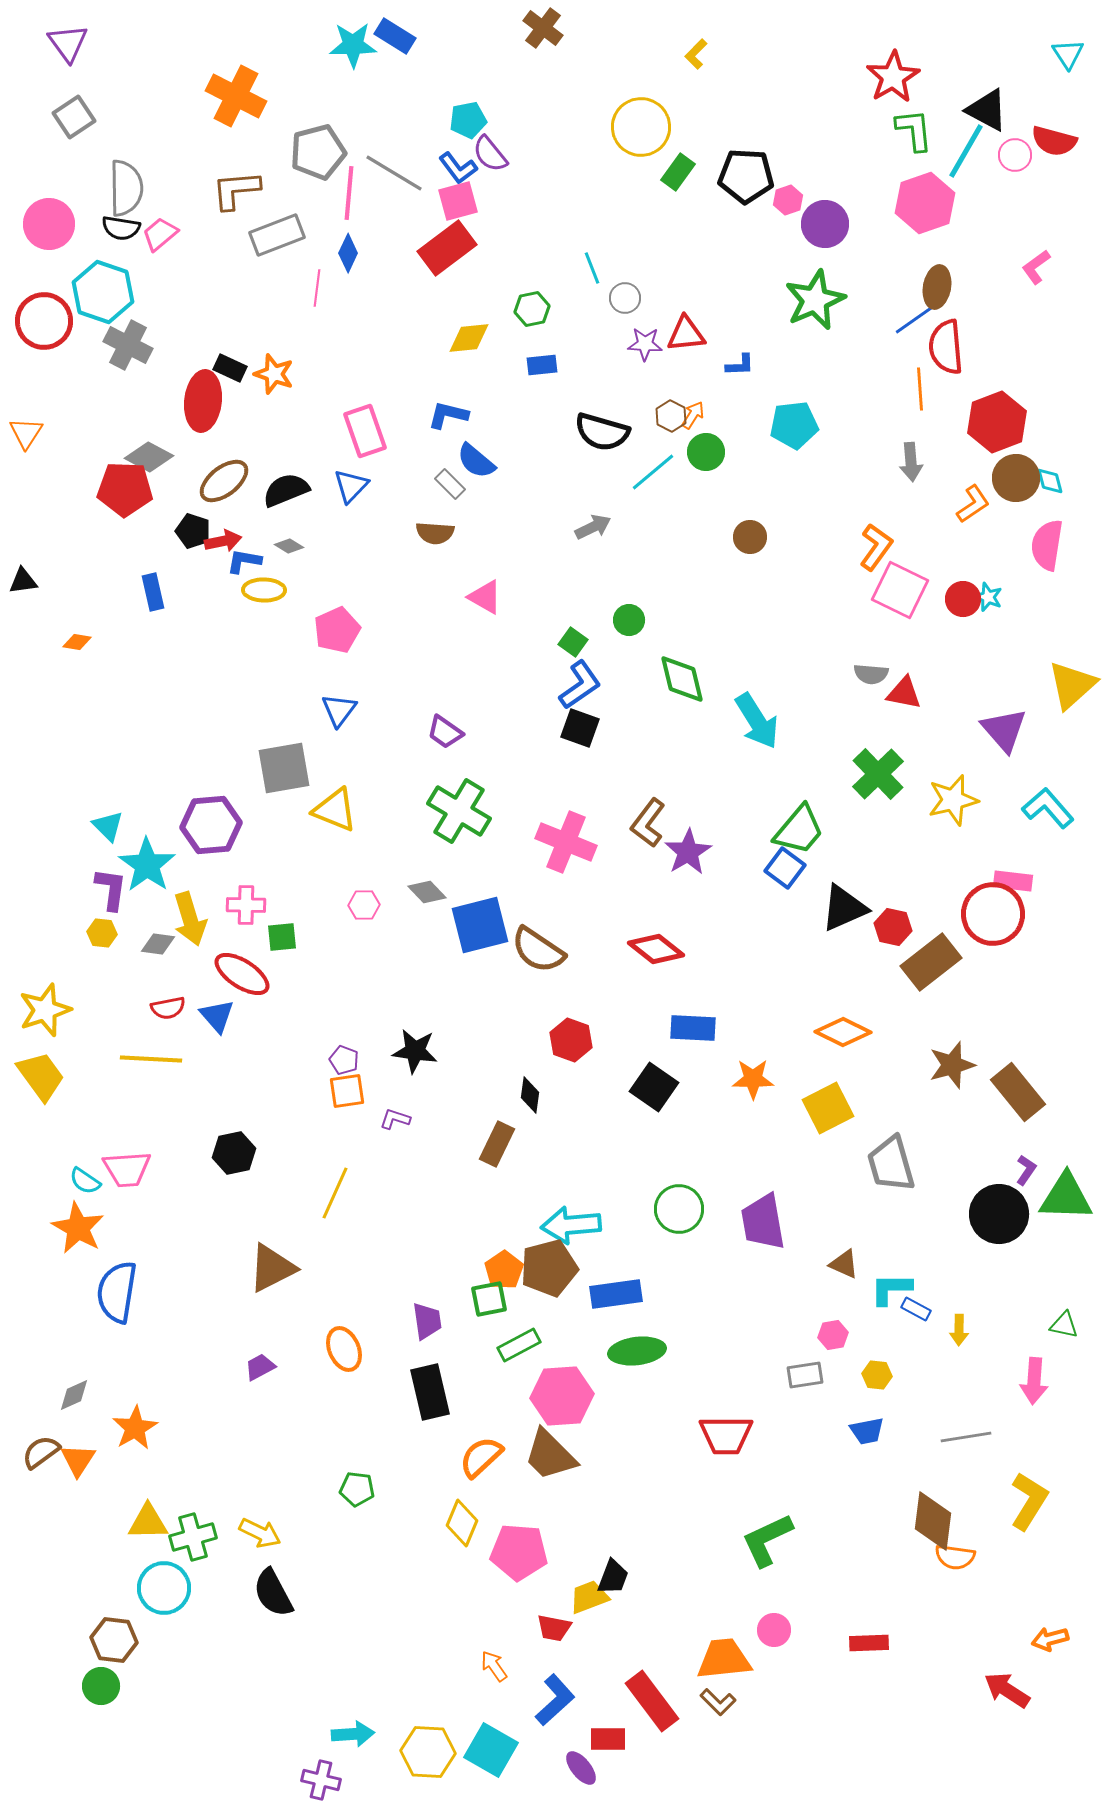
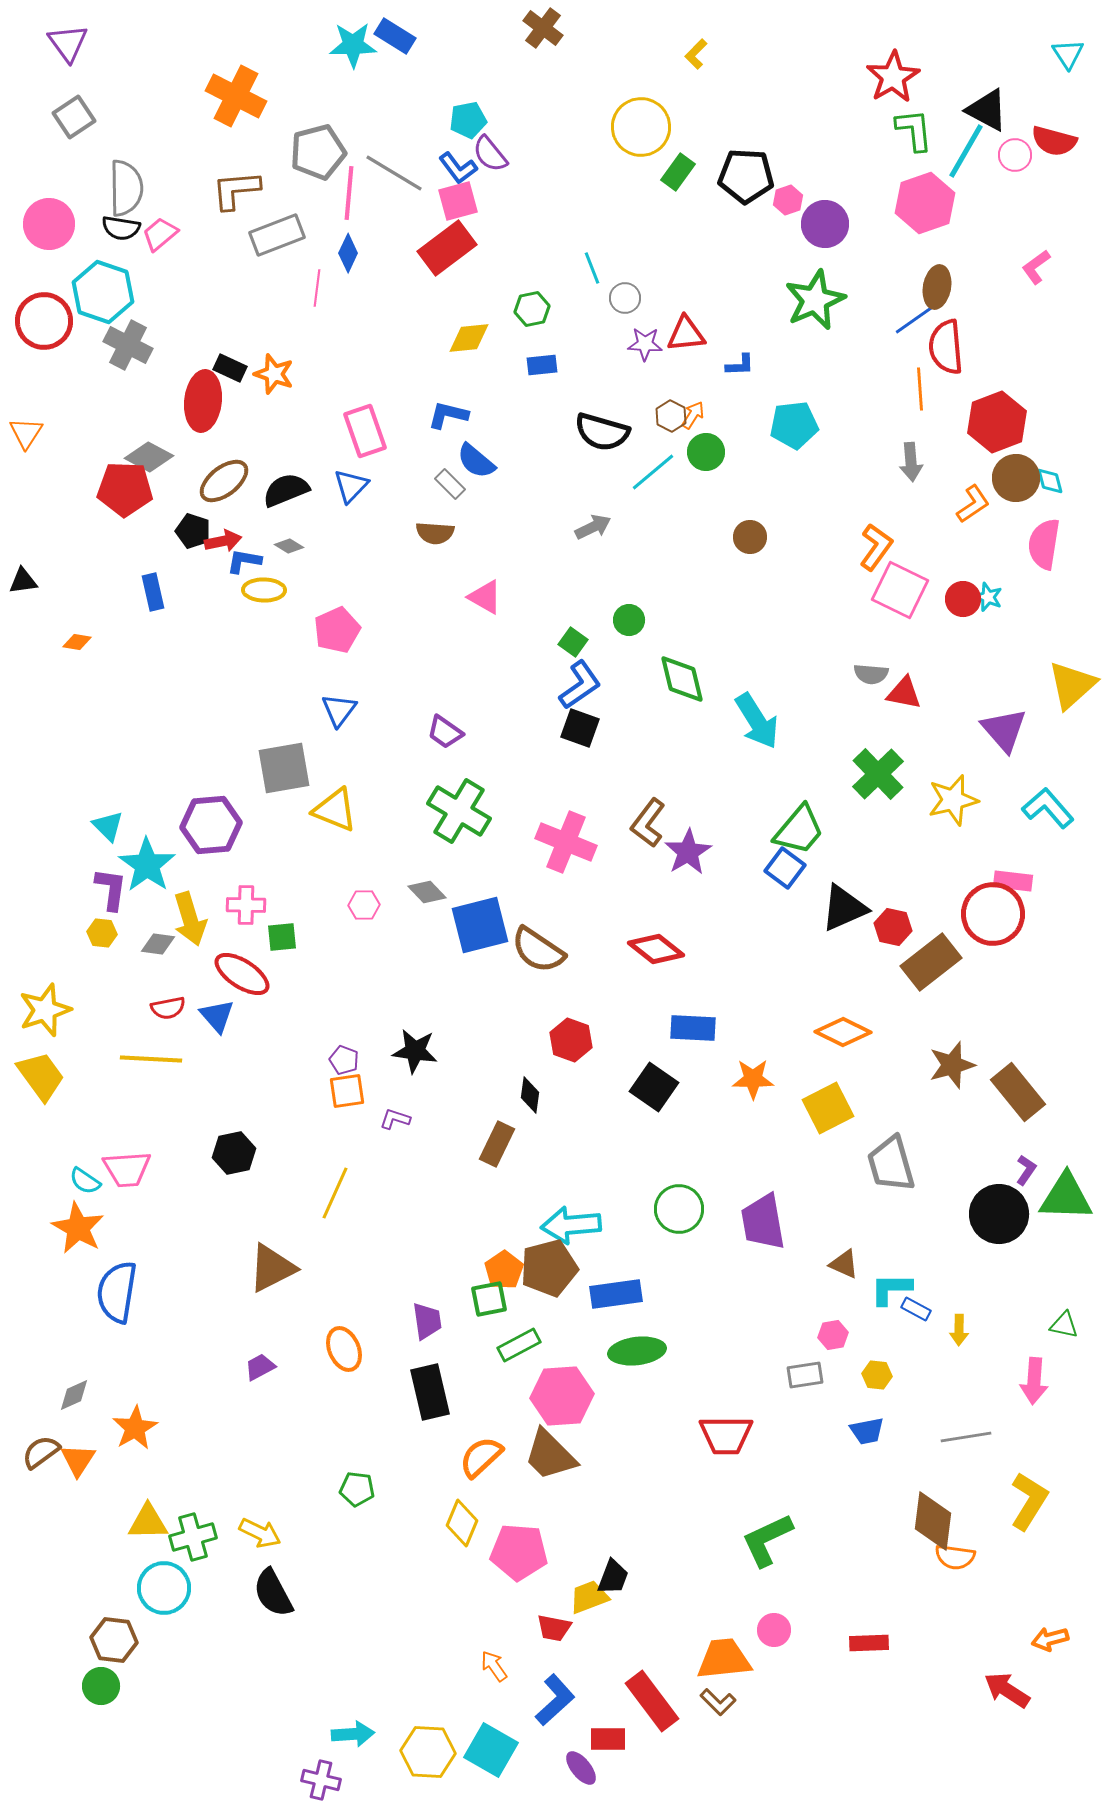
pink semicircle at (1047, 545): moved 3 px left, 1 px up
